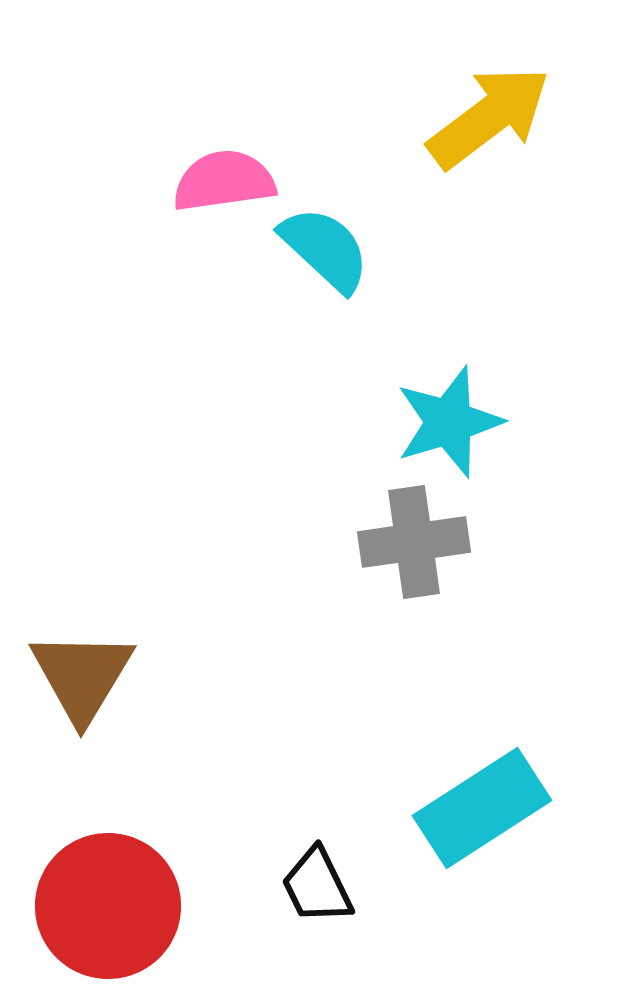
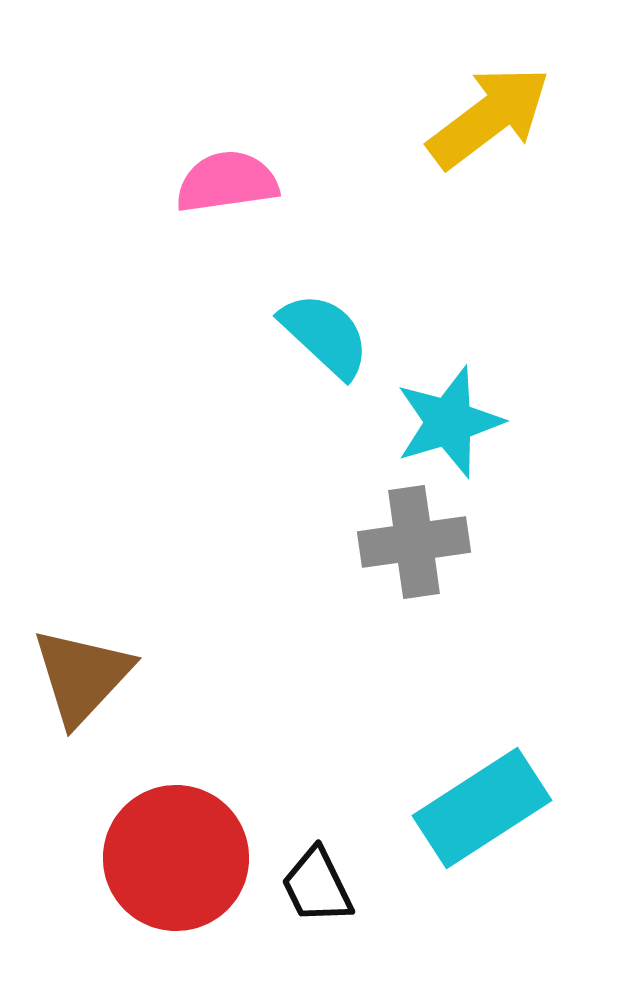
pink semicircle: moved 3 px right, 1 px down
cyan semicircle: moved 86 px down
brown triangle: rotated 12 degrees clockwise
red circle: moved 68 px right, 48 px up
